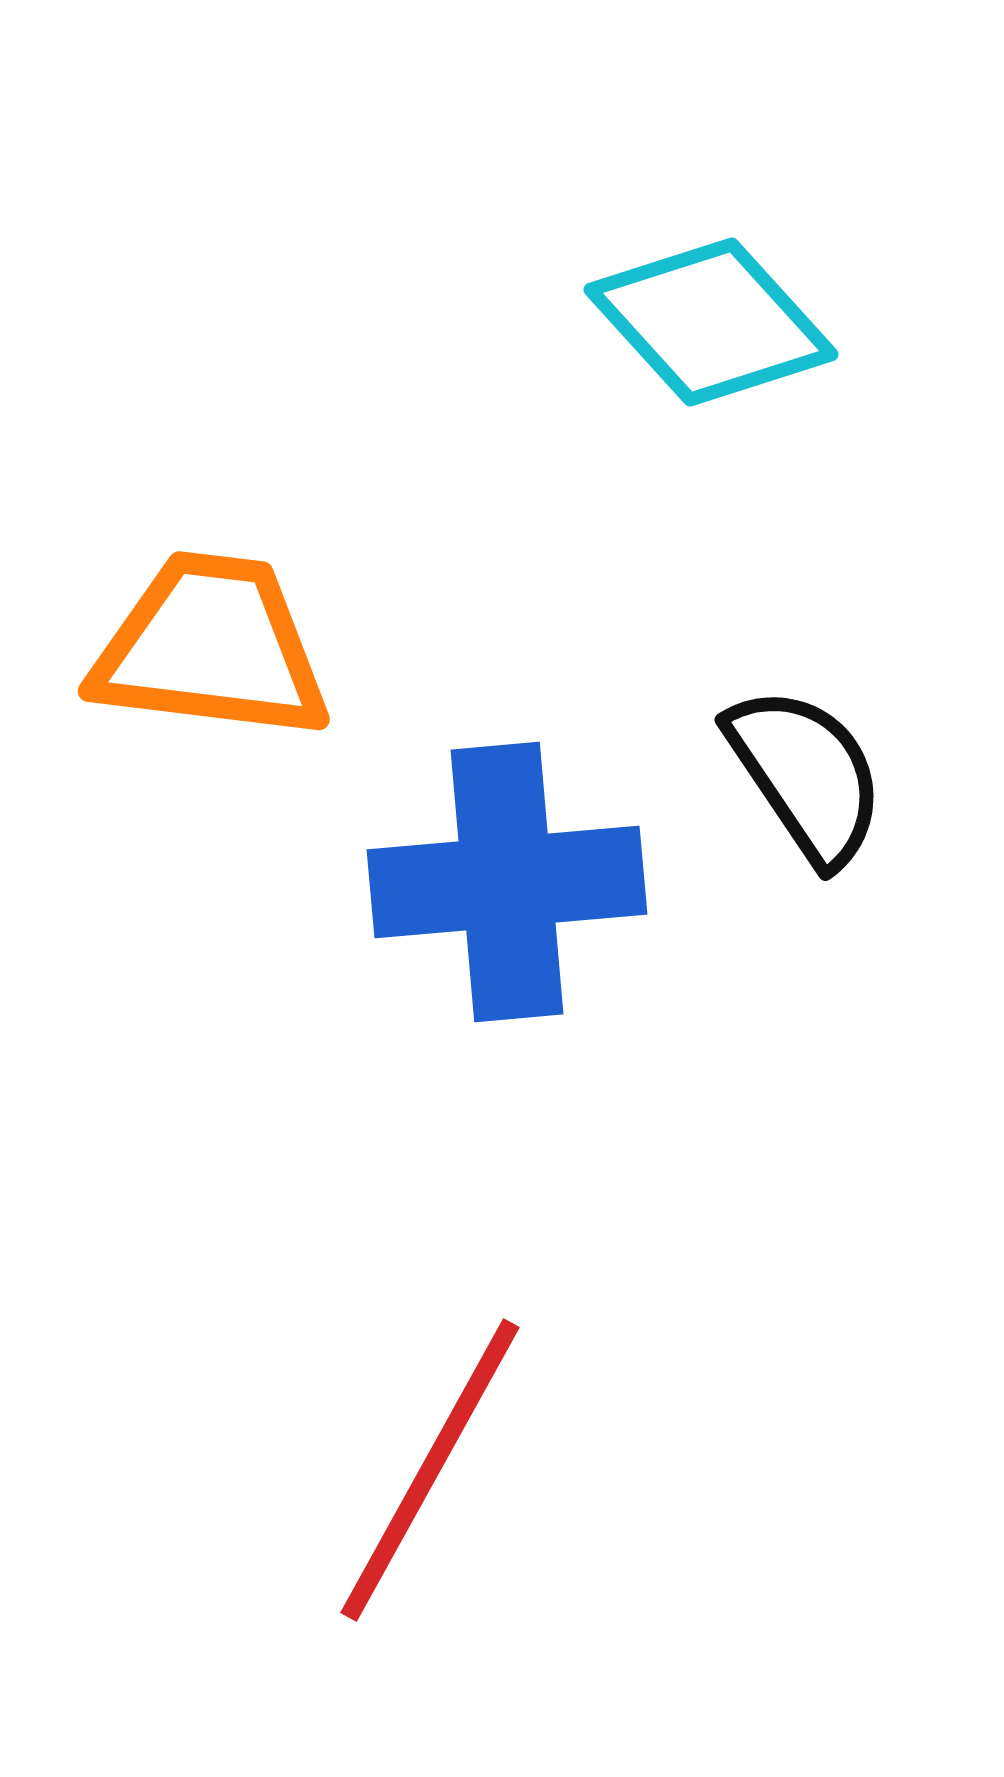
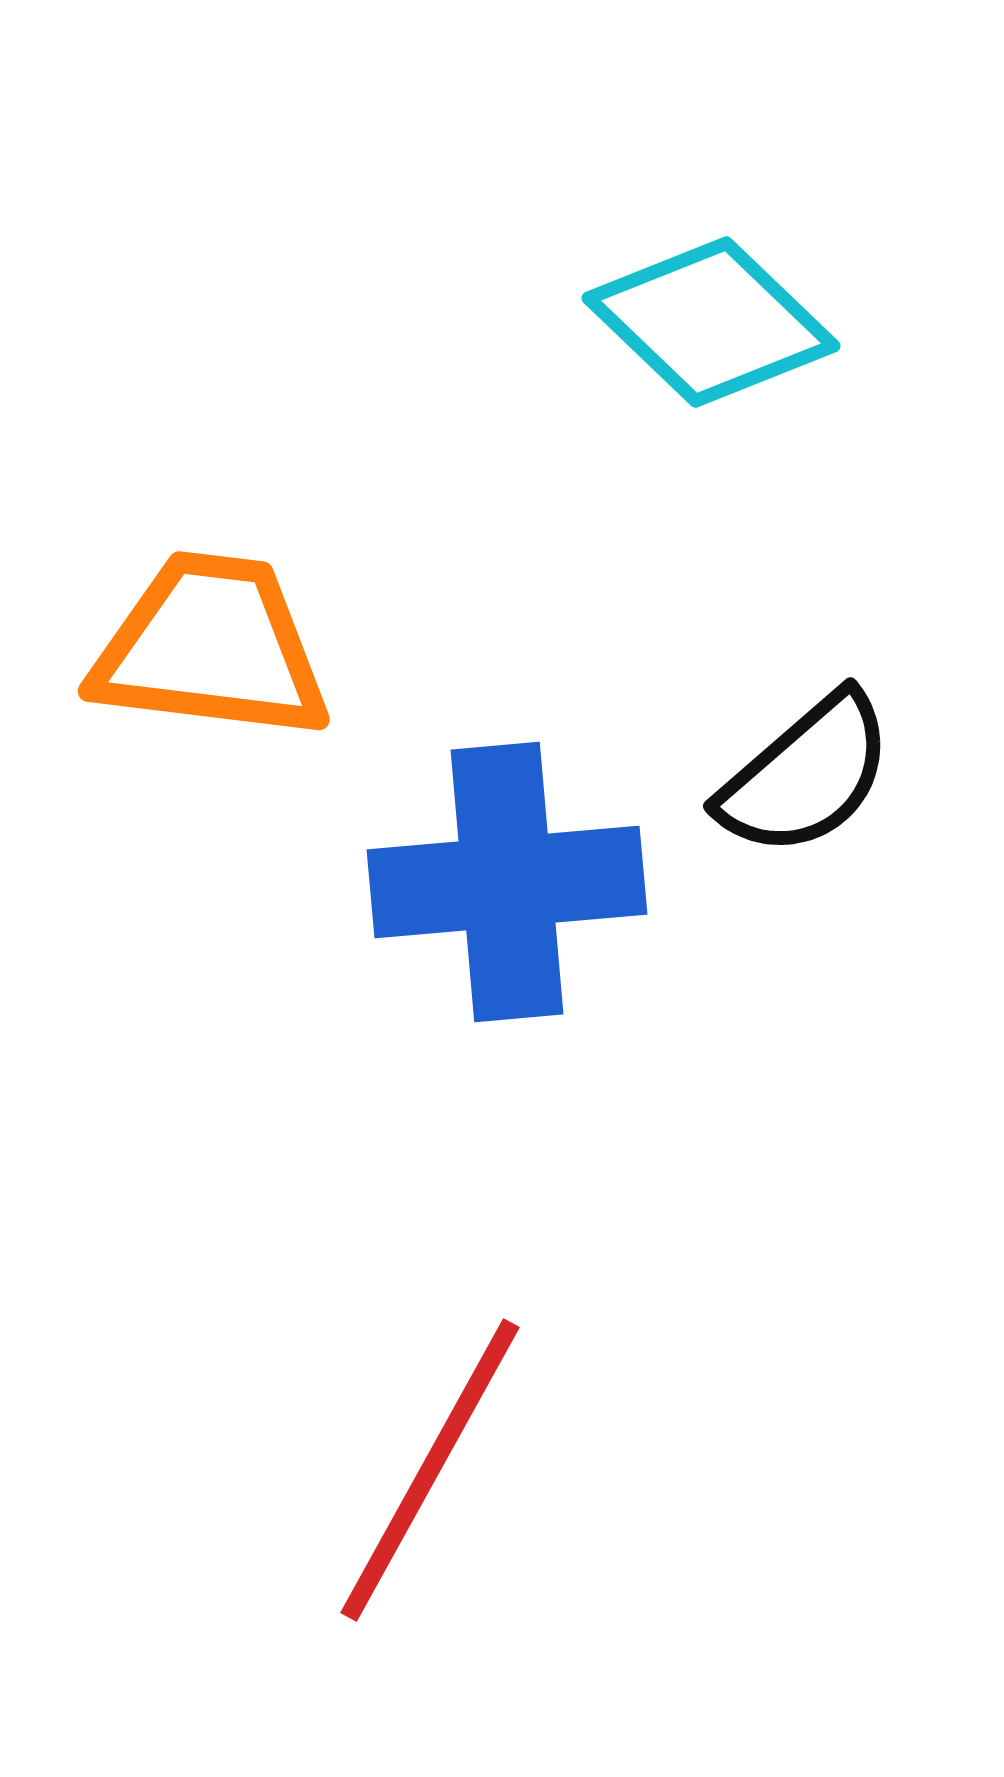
cyan diamond: rotated 4 degrees counterclockwise
black semicircle: rotated 83 degrees clockwise
